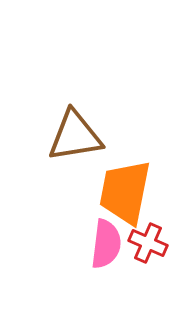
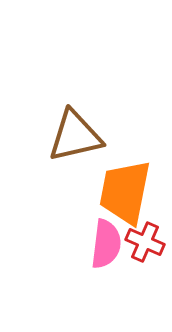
brown triangle: rotated 4 degrees counterclockwise
red cross: moved 3 px left, 1 px up
